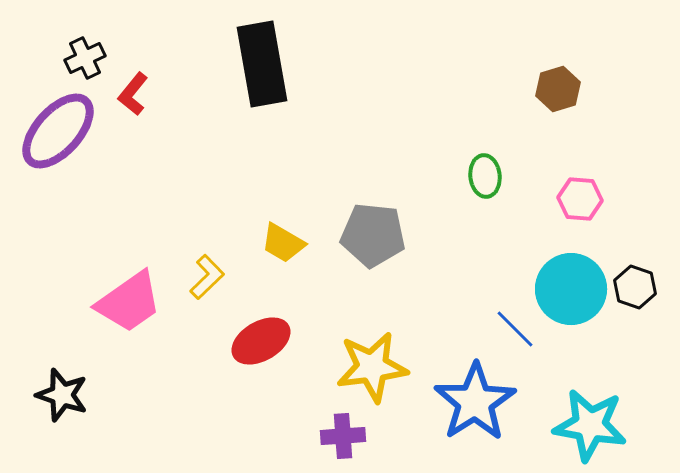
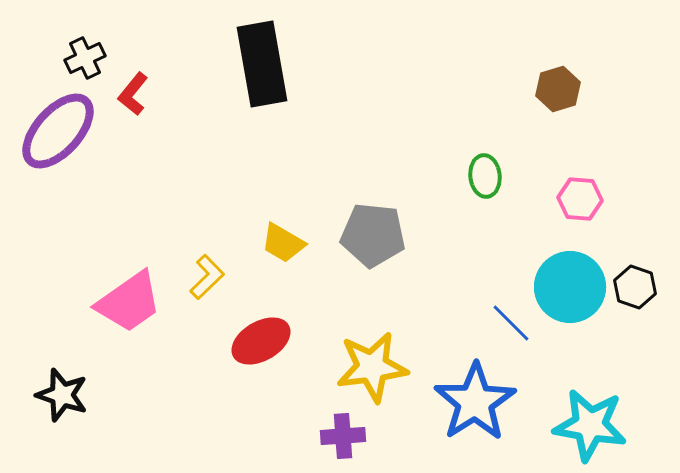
cyan circle: moved 1 px left, 2 px up
blue line: moved 4 px left, 6 px up
